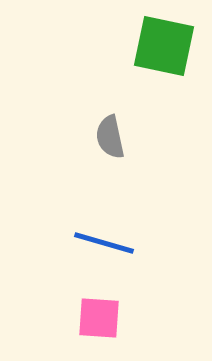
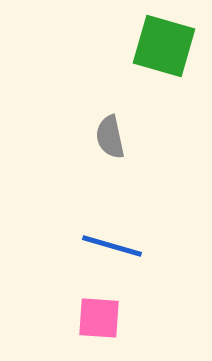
green square: rotated 4 degrees clockwise
blue line: moved 8 px right, 3 px down
